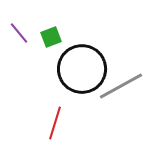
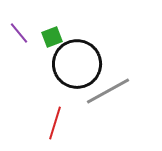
green square: moved 1 px right
black circle: moved 5 px left, 5 px up
gray line: moved 13 px left, 5 px down
